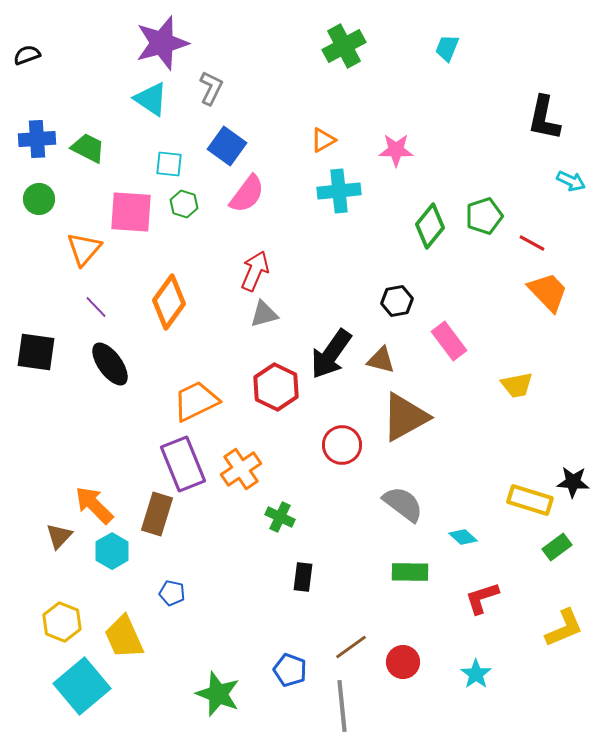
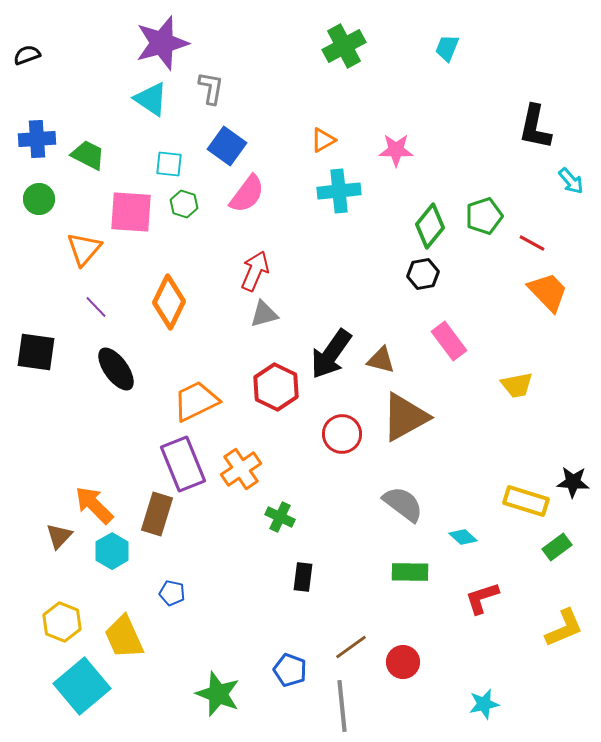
gray L-shape at (211, 88): rotated 16 degrees counterclockwise
black L-shape at (544, 118): moved 9 px left, 9 px down
green trapezoid at (88, 148): moved 7 px down
cyan arrow at (571, 181): rotated 24 degrees clockwise
black hexagon at (397, 301): moved 26 px right, 27 px up
orange diamond at (169, 302): rotated 10 degrees counterclockwise
black ellipse at (110, 364): moved 6 px right, 5 px down
red circle at (342, 445): moved 11 px up
yellow rectangle at (530, 500): moved 4 px left, 1 px down
cyan star at (476, 674): moved 8 px right, 30 px down; rotated 24 degrees clockwise
